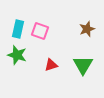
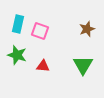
cyan rectangle: moved 5 px up
red triangle: moved 8 px left, 1 px down; rotated 24 degrees clockwise
